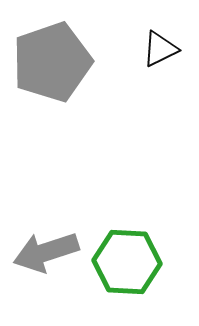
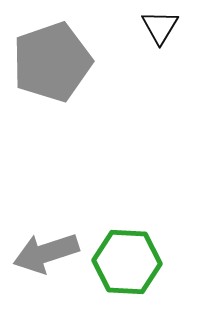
black triangle: moved 22 px up; rotated 33 degrees counterclockwise
gray arrow: moved 1 px down
